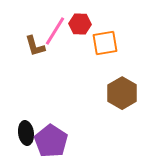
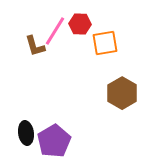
purple pentagon: moved 3 px right; rotated 8 degrees clockwise
